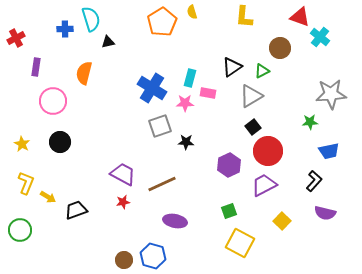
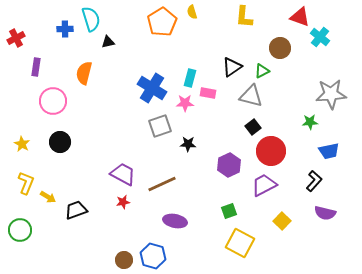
gray triangle at (251, 96): rotated 45 degrees clockwise
black star at (186, 142): moved 2 px right, 2 px down
red circle at (268, 151): moved 3 px right
